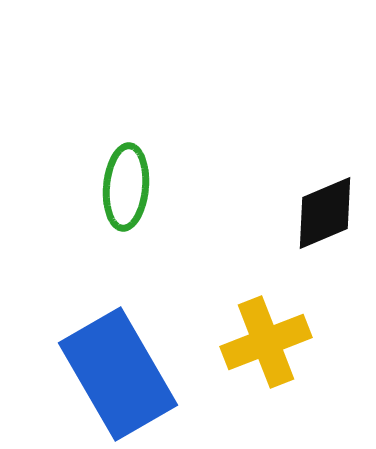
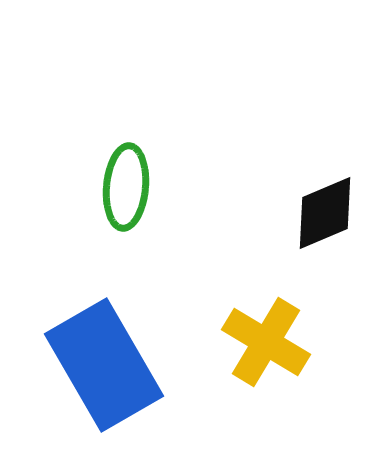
yellow cross: rotated 38 degrees counterclockwise
blue rectangle: moved 14 px left, 9 px up
